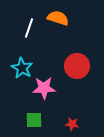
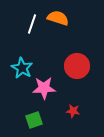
white line: moved 3 px right, 4 px up
green square: rotated 18 degrees counterclockwise
red star: moved 1 px right, 13 px up
